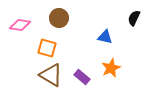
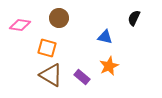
orange star: moved 2 px left, 2 px up
